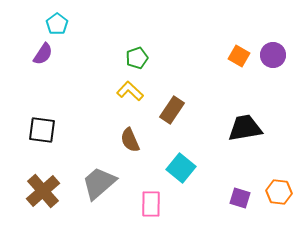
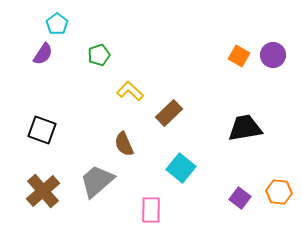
green pentagon: moved 38 px left, 3 px up
brown rectangle: moved 3 px left, 3 px down; rotated 12 degrees clockwise
black square: rotated 12 degrees clockwise
brown semicircle: moved 6 px left, 4 px down
gray trapezoid: moved 2 px left, 2 px up
purple square: rotated 20 degrees clockwise
pink rectangle: moved 6 px down
